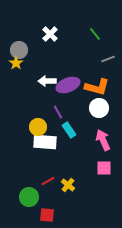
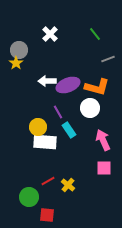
white circle: moved 9 px left
